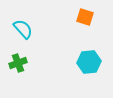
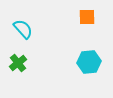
orange square: moved 2 px right; rotated 18 degrees counterclockwise
green cross: rotated 18 degrees counterclockwise
